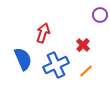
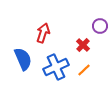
purple circle: moved 11 px down
blue cross: moved 2 px down
orange line: moved 2 px left, 1 px up
